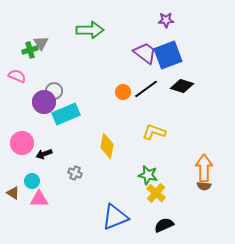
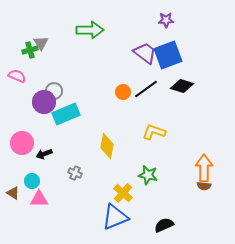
yellow cross: moved 33 px left
